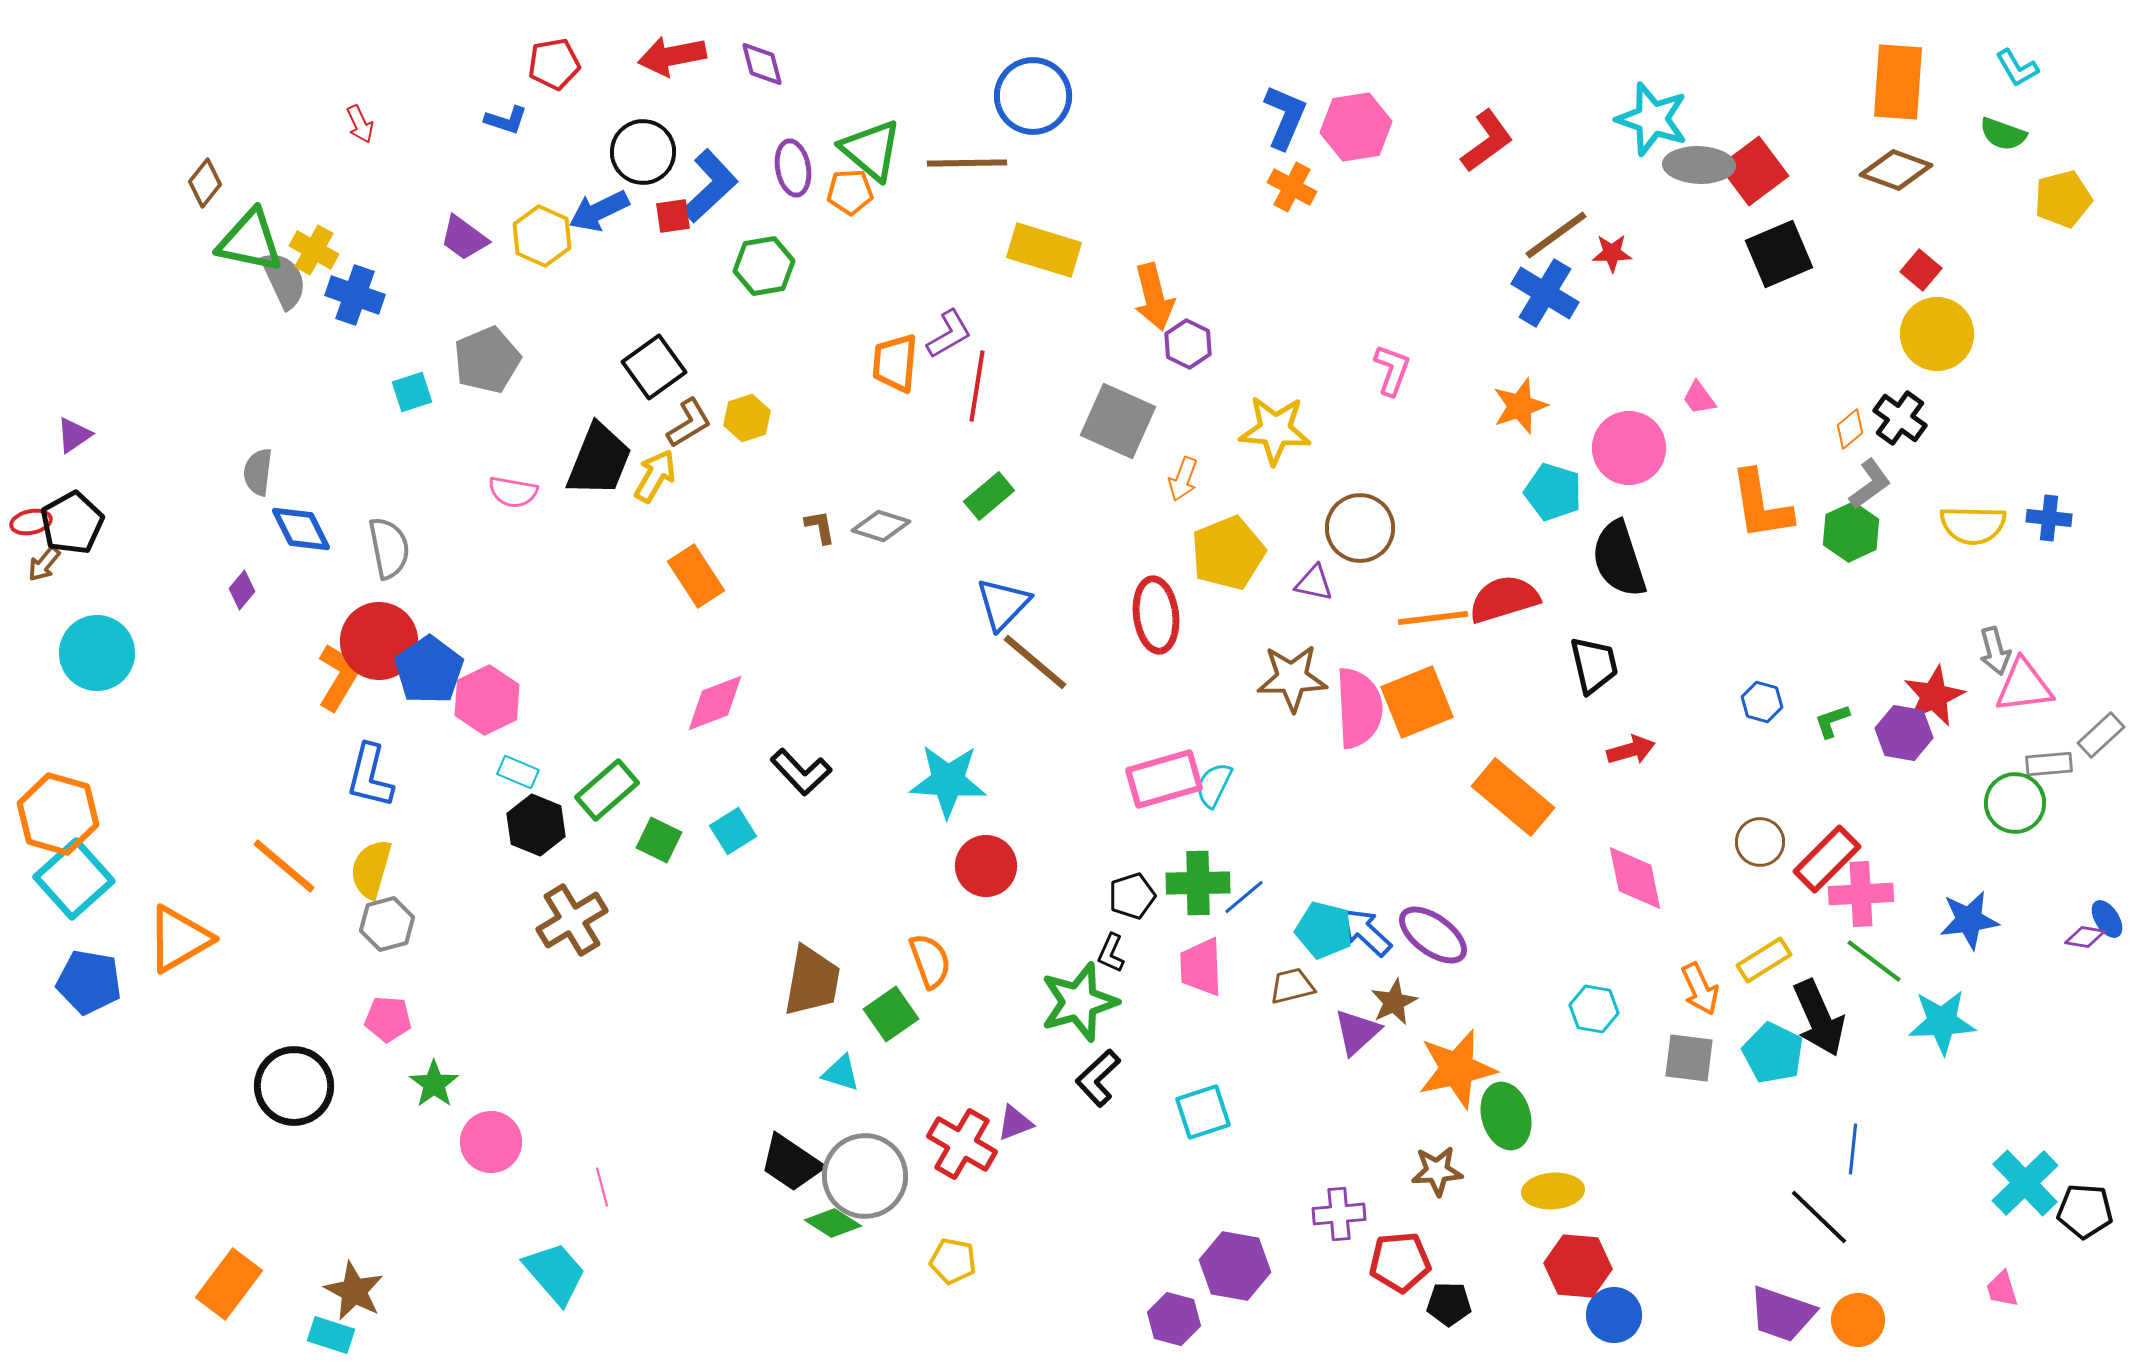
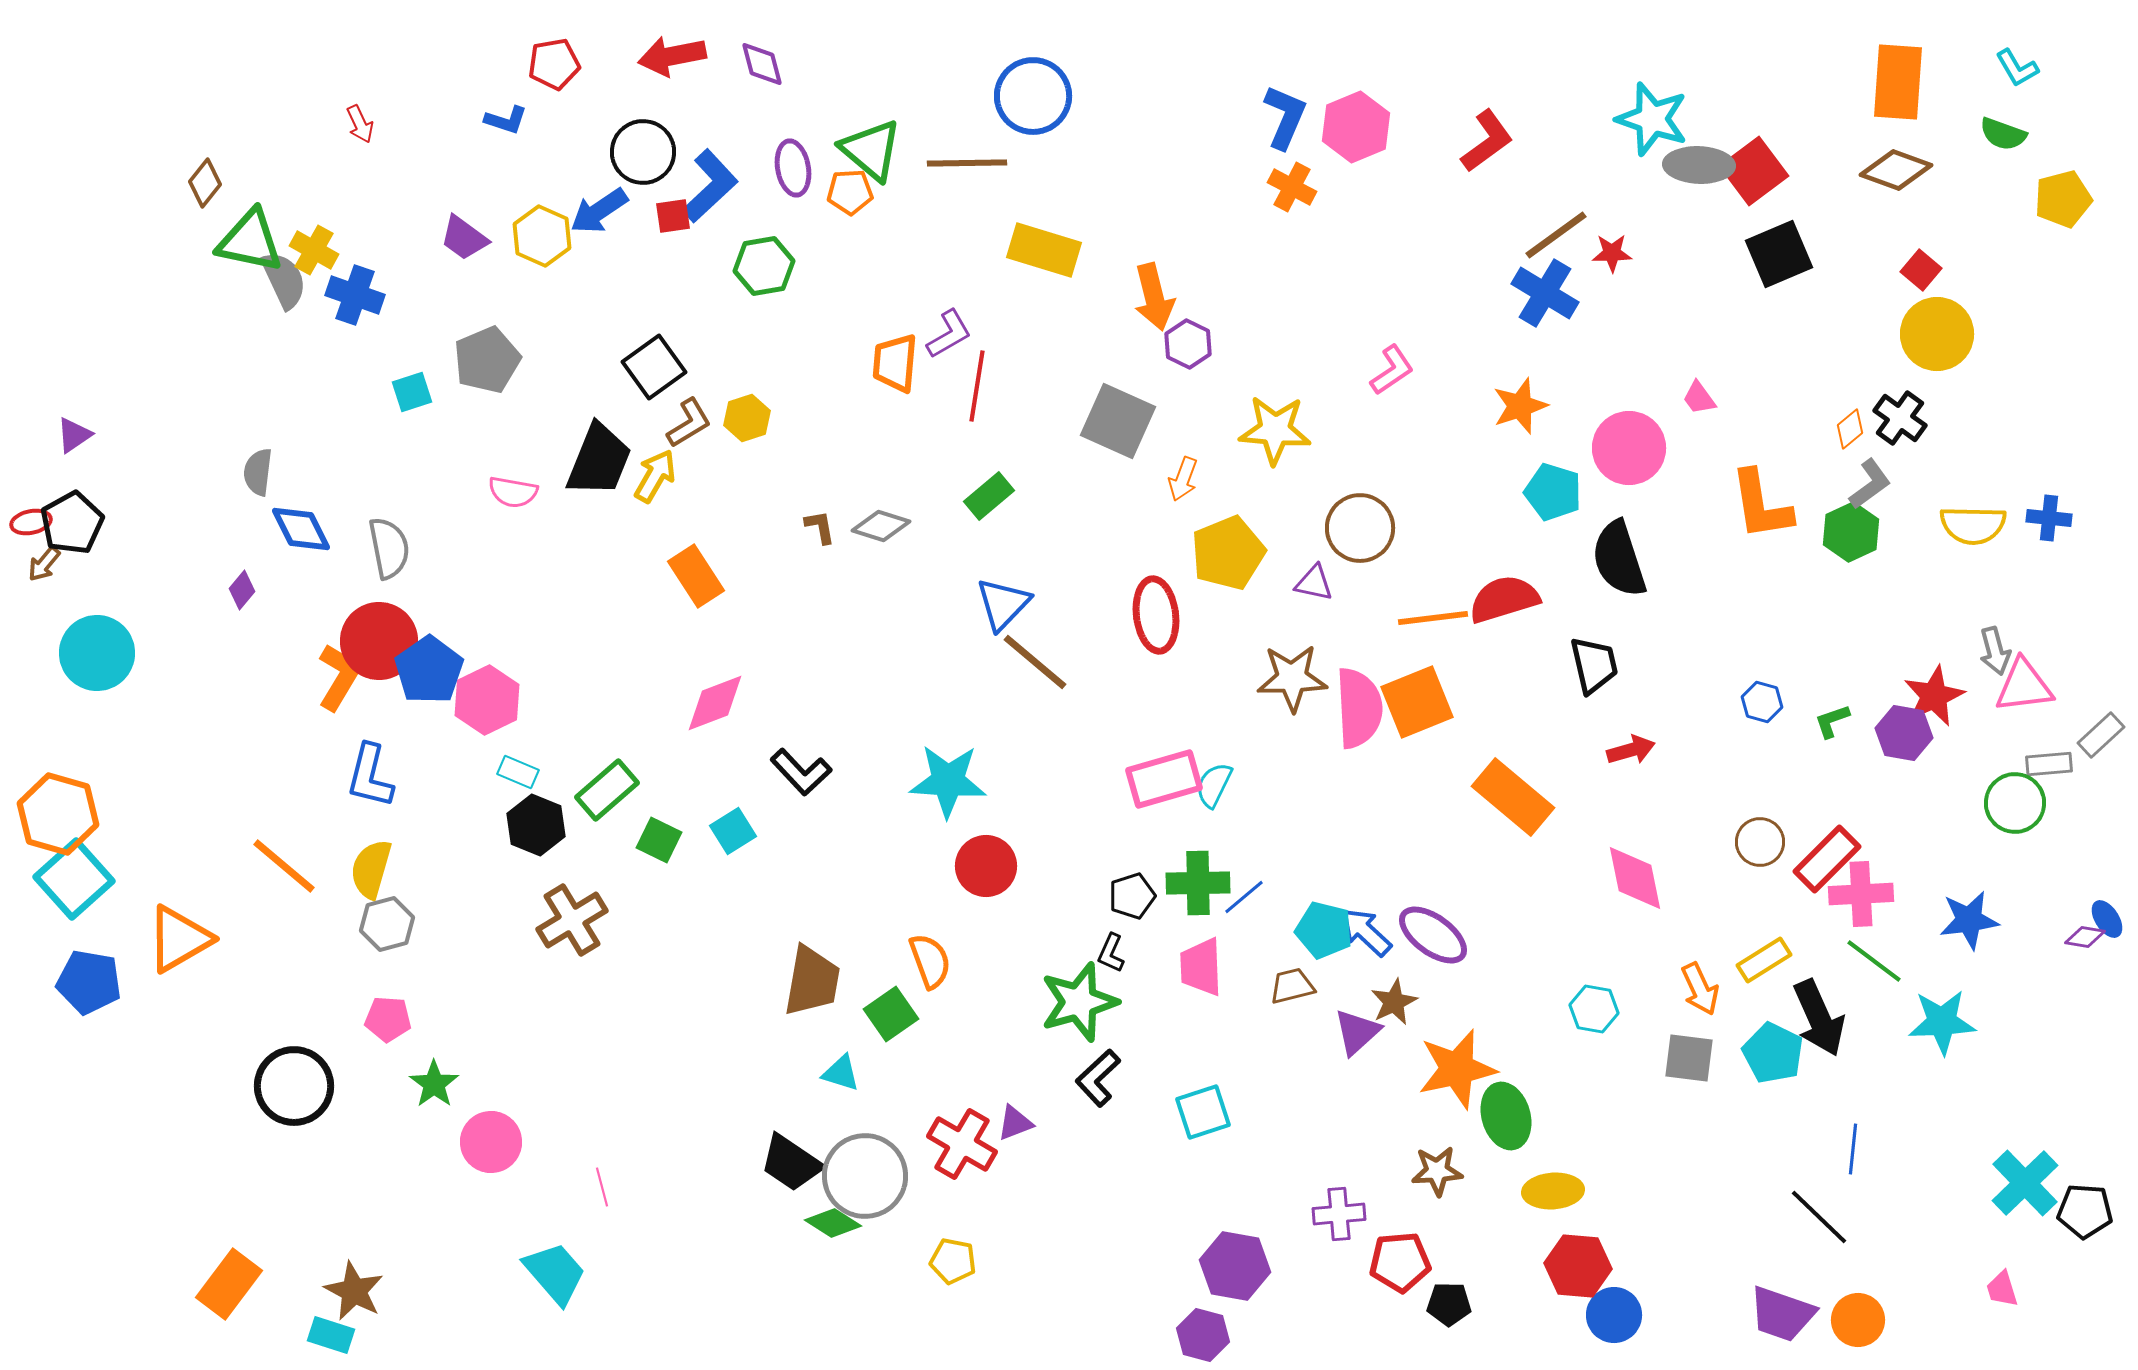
pink hexagon at (1356, 127): rotated 14 degrees counterclockwise
blue arrow at (599, 211): rotated 8 degrees counterclockwise
pink L-shape at (1392, 370): rotated 36 degrees clockwise
purple hexagon at (1174, 1319): moved 29 px right, 16 px down
